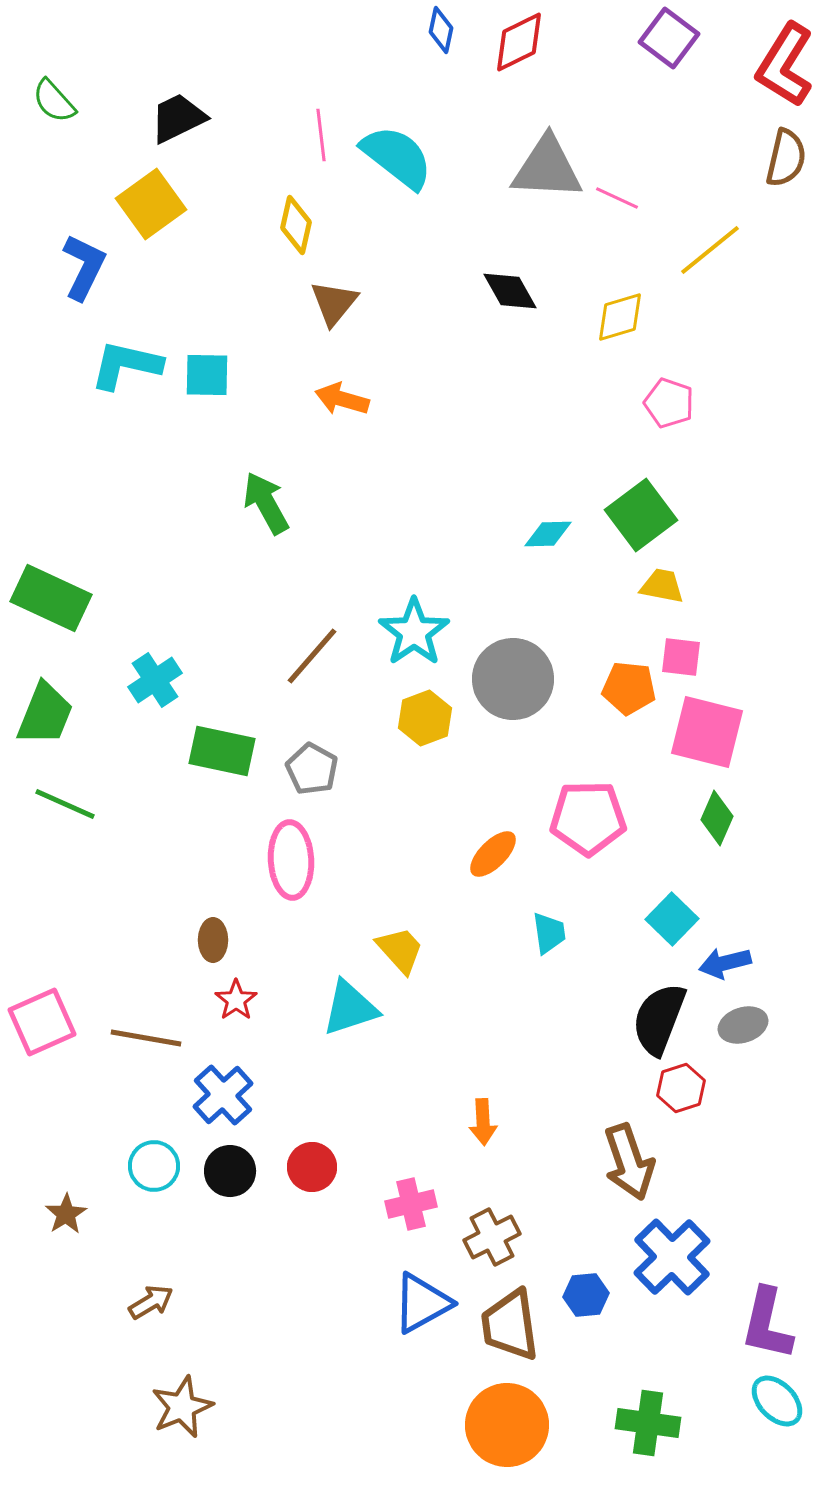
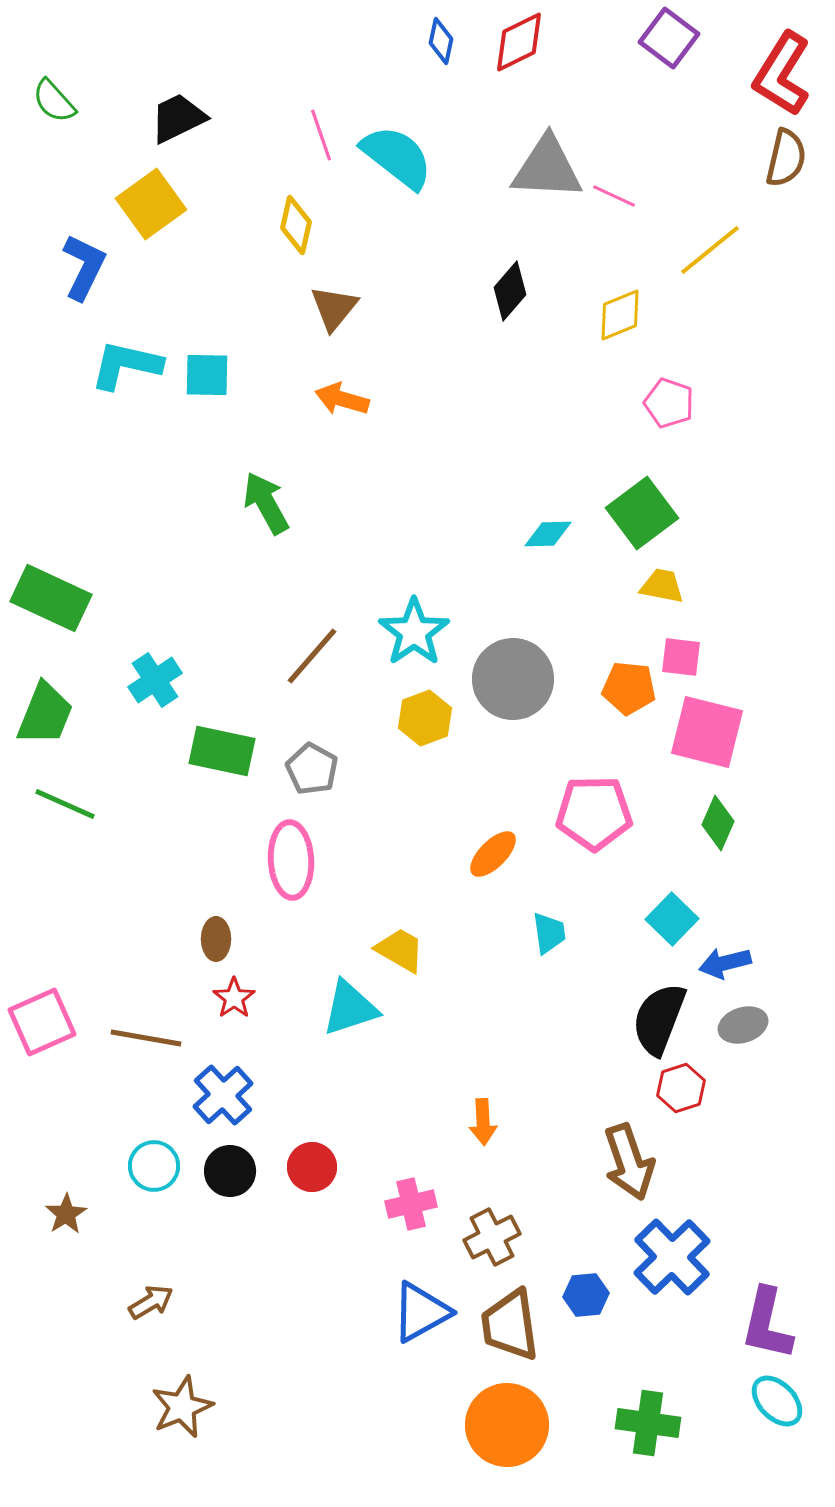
blue diamond at (441, 30): moved 11 px down
red L-shape at (785, 65): moved 3 px left, 9 px down
pink line at (321, 135): rotated 12 degrees counterclockwise
pink line at (617, 198): moved 3 px left, 2 px up
black diamond at (510, 291): rotated 70 degrees clockwise
brown triangle at (334, 303): moved 5 px down
yellow diamond at (620, 317): moved 2 px up; rotated 6 degrees counterclockwise
green square at (641, 515): moved 1 px right, 2 px up
pink pentagon at (588, 818): moved 6 px right, 5 px up
green diamond at (717, 818): moved 1 px right, 5 px down
brown ellipse at (213, 940): moved 3 px right, 1 px up
yellow trapezoid at (400, 950): rotated 18 degrees counterclockwise
red star at (236, 1000): moved 2 px left, 2 px up
blue triangle at (422, 1303): moved 1 px left, 9 px down
